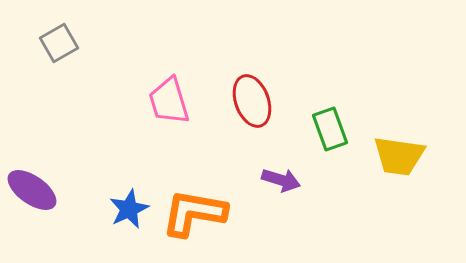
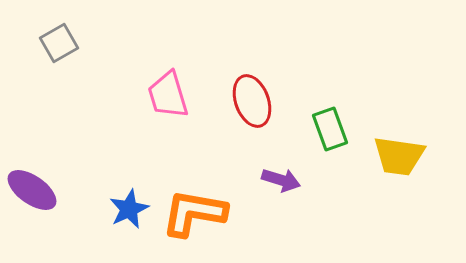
pink trapezoid: moved 1 px left, 6 px up
